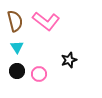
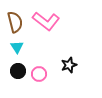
brown semicircle: moved 1 px down
black star: moved 5 px down
black circle: moved 1 px right
